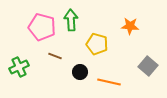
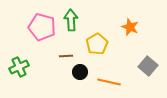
orange star: moved 1 px down; rotated 18 degrees clockwise
yellow pentagon: rotated 25 degrees clockwise
brown line: moved 11 px right; rotated 24 degrees counterclockwise
